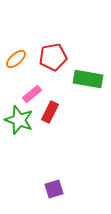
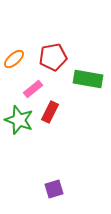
orange ellipse: moved 2 px left
pink rectangle: moved 1 px right, 5 px up
